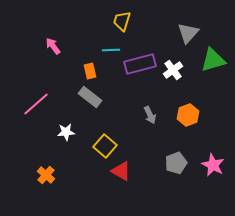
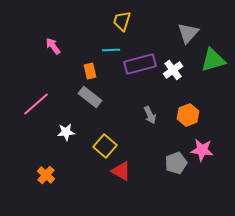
pink star: moved 11 px left, 15 px up; rotated 20 degrees counterclockwise
